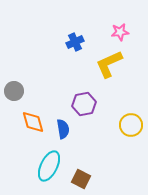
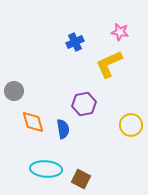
pink star: rotated 18 degrees clockwise
cyan ellipse: moved 3 px left, 3 px down; rotated 68 degrees clockwise
